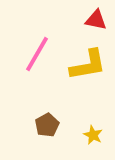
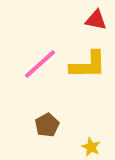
pink line: moved 3 px right, 10 px down; rotated 18 degrees clockwise
yellow L-shape: rotated 9 degrees clockwise
yellow star: moved 2 px left, 12 px down
